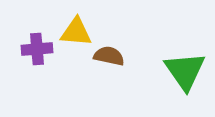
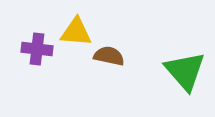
purple cross: rotated 12 degrees clockwise
green triangle: rotated 6 degrees counterclockwise
